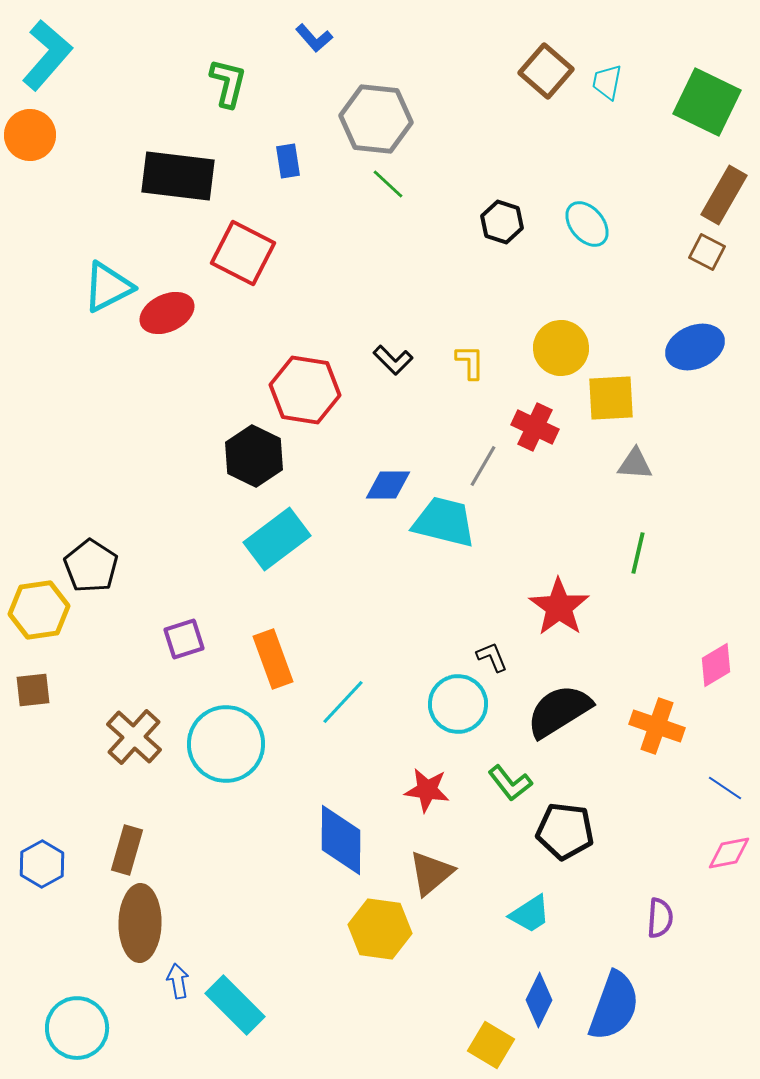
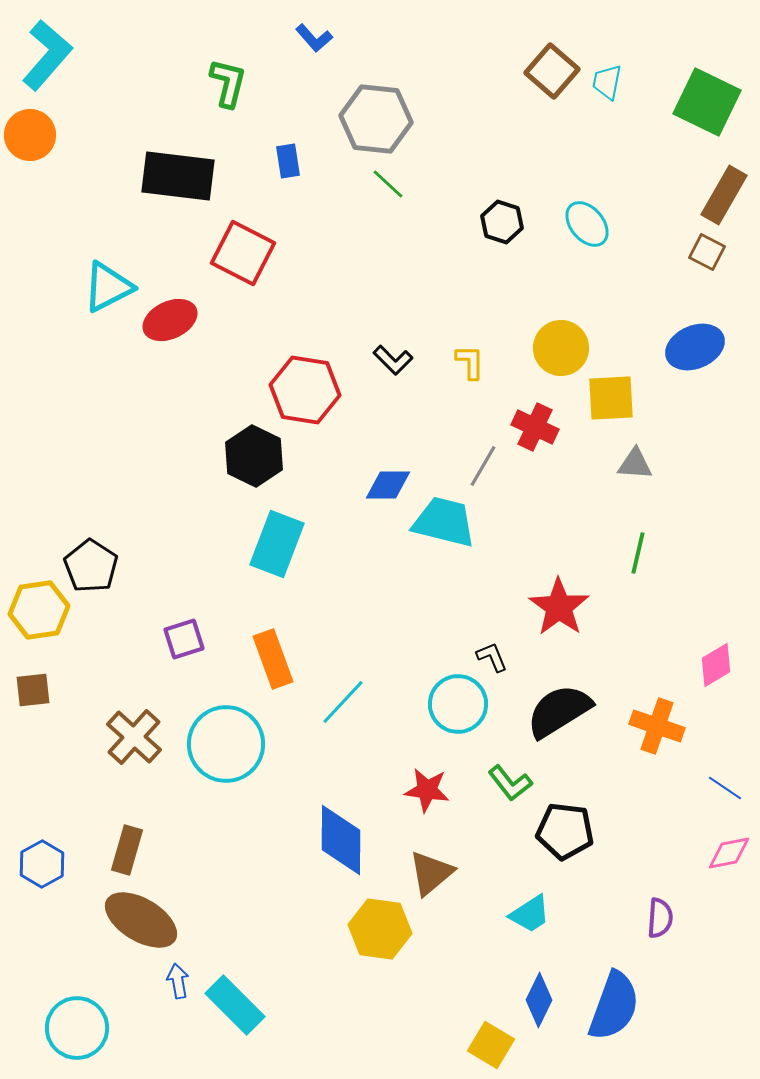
brown square at (546, 71): moved 6 px right
red ellipse at (167, 313): moved 3 px right, 7 px down
cyan rectangle at (277, 539): moved 5 px down; rotated 32 degrees counterclockwise
brown ellipse at (140, 923): moved 1 px right, 3 px up; rotated 60 degrees counterclockwise
